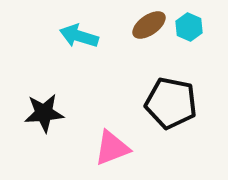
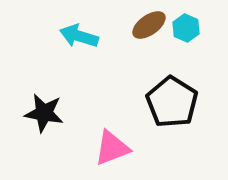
cyan hexagon: moved 3 px left, 1 px down
black pentagon: moved 1 px right, 1 px up; rotated 21 degrees clockwise
black star: rotated 15 degrees clockwise
